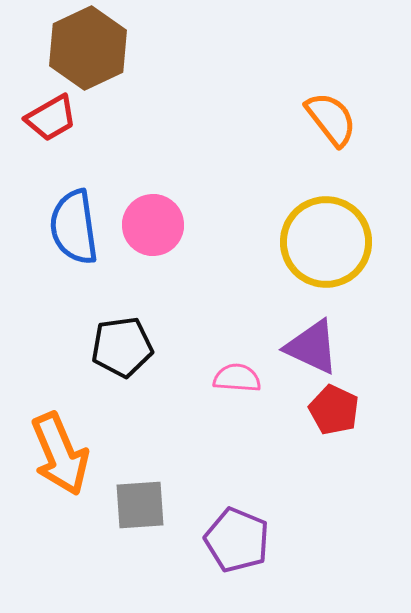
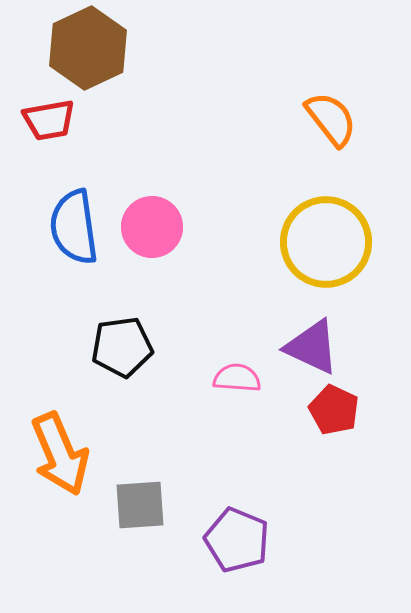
red trapezoid: moved 2 px left, 2 px down; rotated 20 degrees clockwise
pink circle: moved 1 px left, 2 px down
